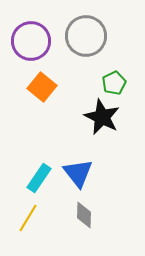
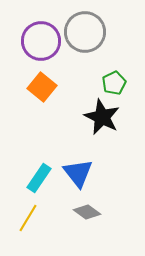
gray circle: moved 1 px left, 4 px up
purple circle: moved 10 px right
gray diamond: moved 3 px right, 3 px up; rotated 56 degrees counterclockwise
